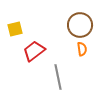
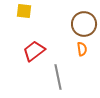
brown circle: moved 4 px right, 1 px up
yellow square: moved 9 px right, 18 px up; rotated 21 degrees clockwise
